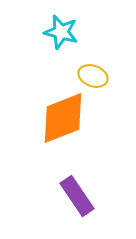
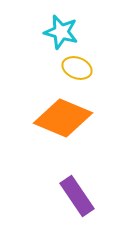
yellow ellipse: moved 16 px left, 8 px up
orange diamond: rotated 44 degrees clockwise
